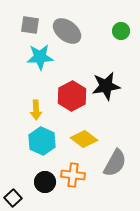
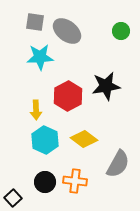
gray square: moved 5 px right, 3 px up
red hexagon: moved 4 px left
cyan hexagon: moved 3 px right, 1 px up
gray semicircle: moved 3 px right, 1 px down
orange cross: moved 2 px right, 6 px down
